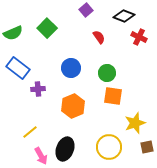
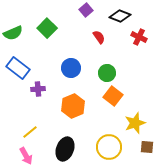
black diamond: moved 4 px left
orange square: rotated 30 degrees clockwise
brown square: rotated 16 degrees clockwise
pink arrow: moved 15 px left
